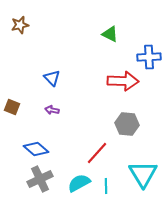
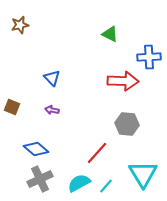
cyan line: rotated 42 degrees clockwise
